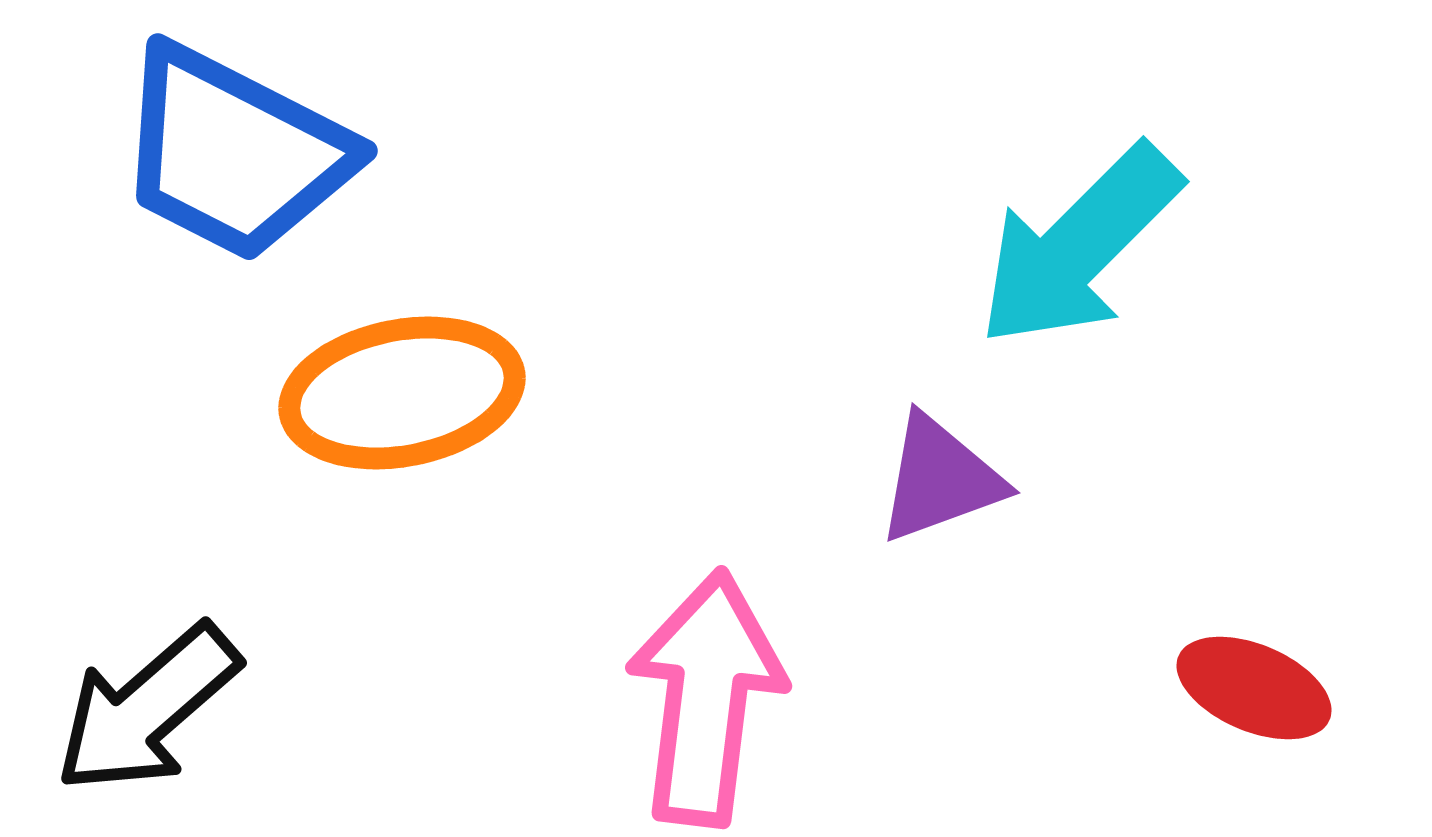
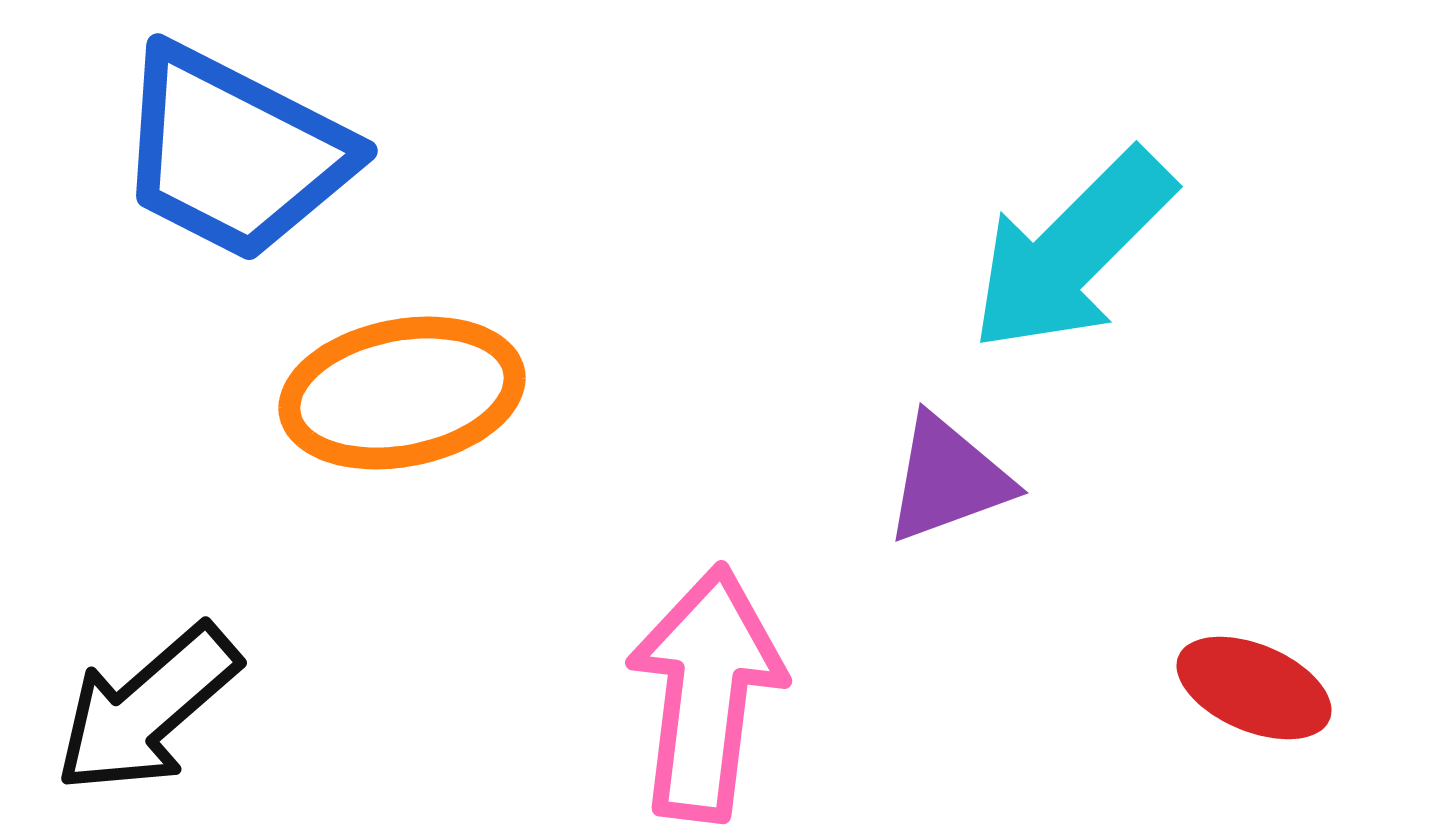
cyan arrow: moved 7 px left, 5 px down
purple triangle: moved 8 px right
pink arrow: moved 5 px up
